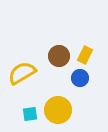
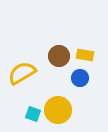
yellow rectangle: rotated 72 degrees clockwise
cyan square: moved 3 px right; rotated 28 degrees clockwise
